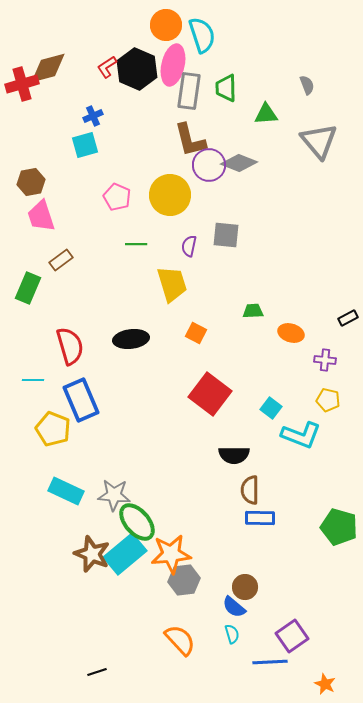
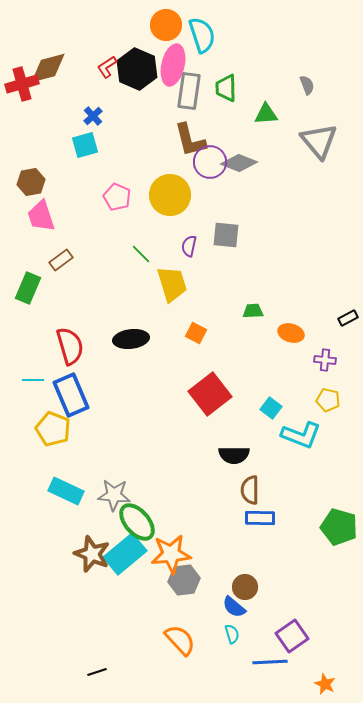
blue cross at (93, 116): rotated 18 degrees counterclockwise
purple circle at (209, 165): moved 1 px right, 3 px up
green line at (136, 244): moved 5 px right, 10 px down; rotated 45 degrees clockwise
red square at (210, 394): rotated 15 degrees clockwise
blue rectangle at (81, 400): moved 10 px left, 5 px up
